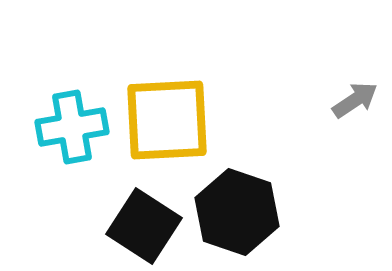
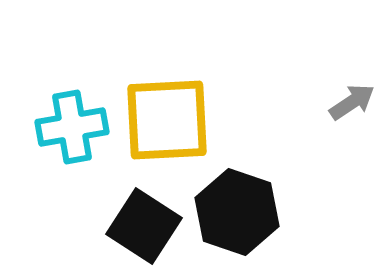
gray arrow: moved 3 px left, 2 px down
